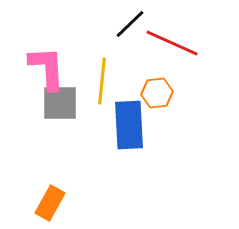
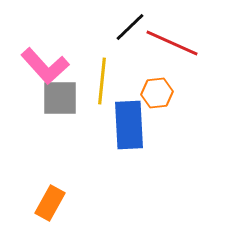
black line: moved 3 px down
pink L-shape: moved 2 px left, 2 px up; rotated 141 degrees clockwise
gray square: moved 5 px up
